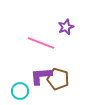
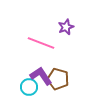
purple L-shape: rotated 60 degrees clockwise
cyan circle: moved 9 px right, 4 px up
